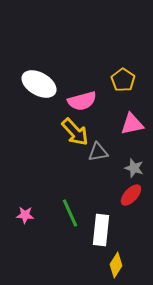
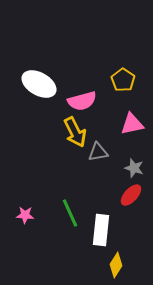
yellow arrow: rotated 16 degrees clockwise
